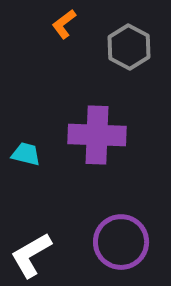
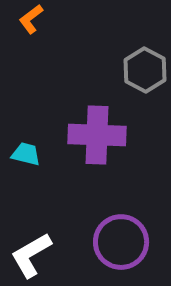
orange L-shape: moved 33 px left, 5 px up
gray hexagon: moved 16 px right, 23 px down
